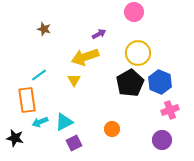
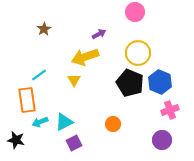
pink circle: moved 1 px right
brown star: rotated 24 degrees clockwise
black pentagon: rotated 20 degrees counterclockwise
orange circle: moved 1 px right, 5 px up
black star: moved 1 px right, 2 px down
